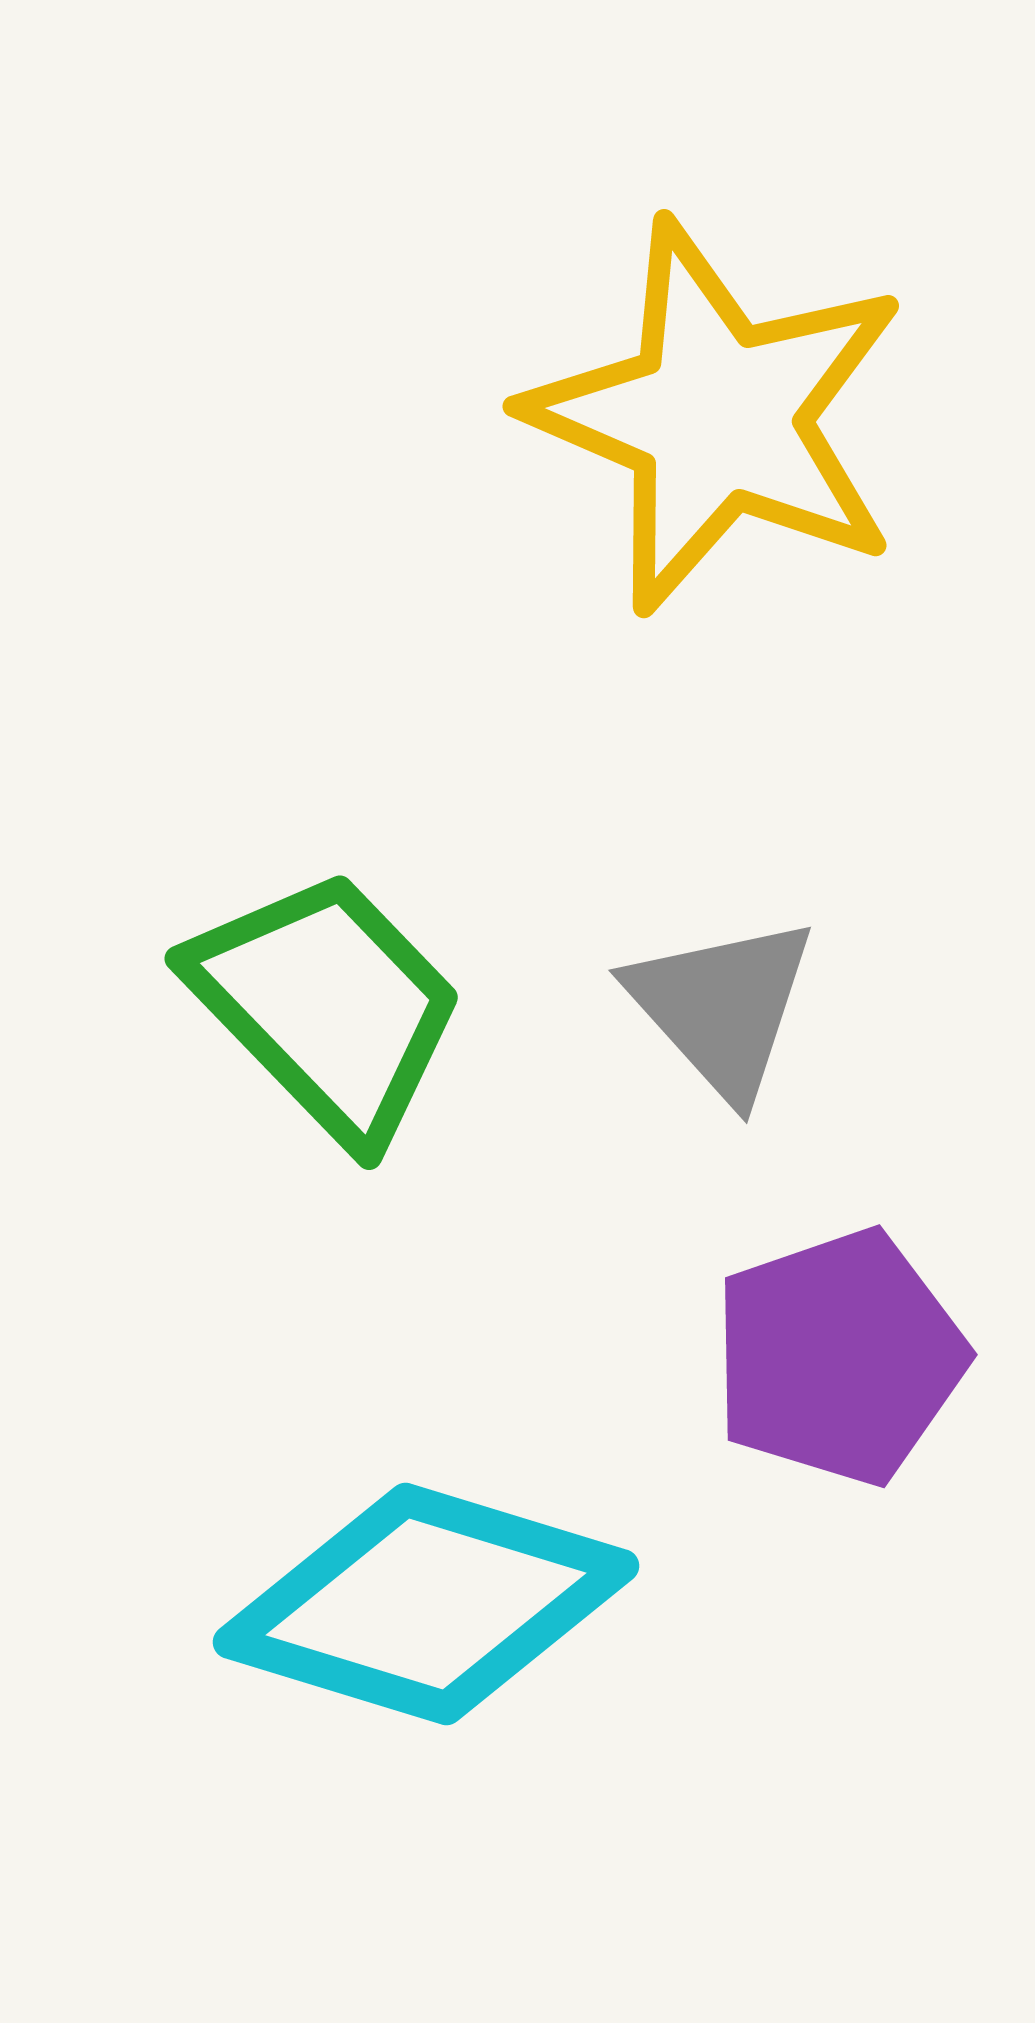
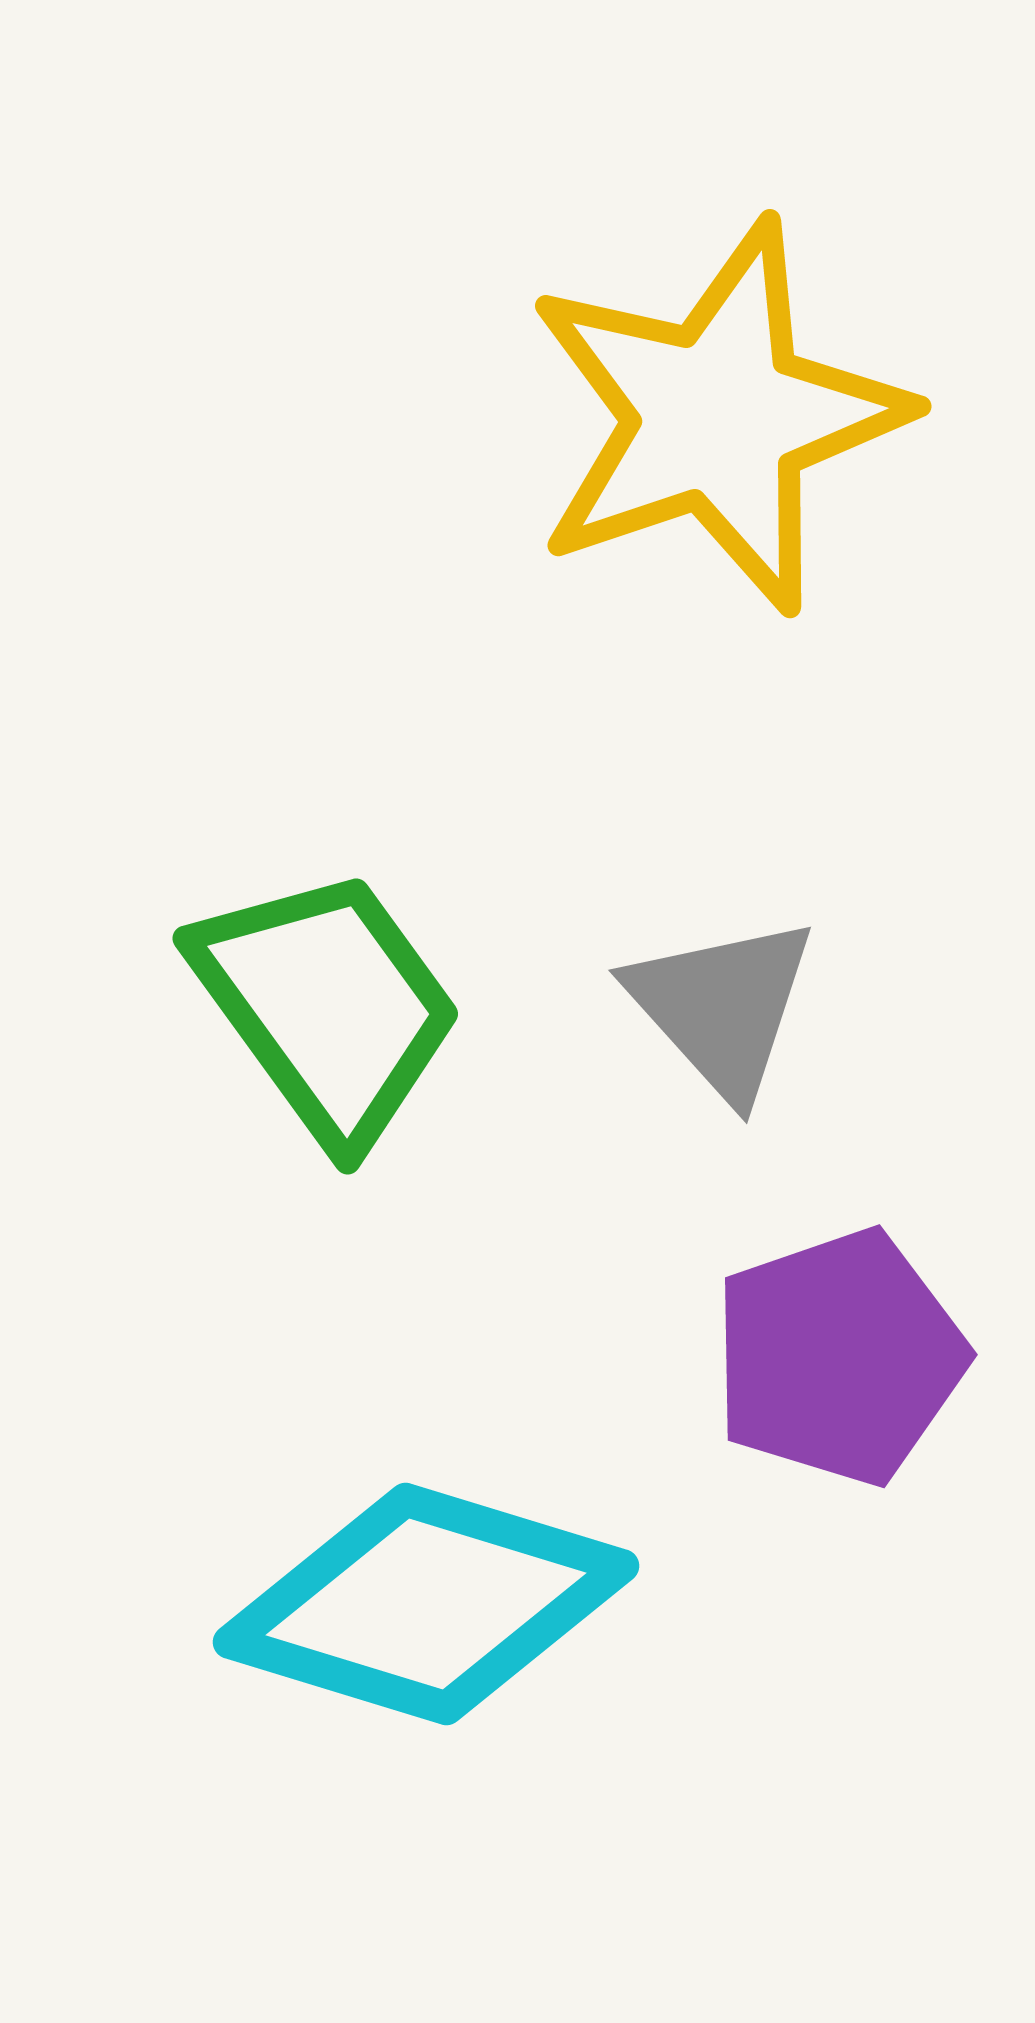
yellow star: rotated 30 degrees clockwise
green trapezoid: rotated 8 degrees clockwise
